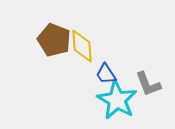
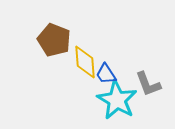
yellow diamond: moved 3 px right, 16 px down
